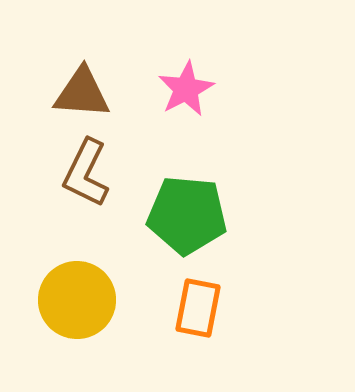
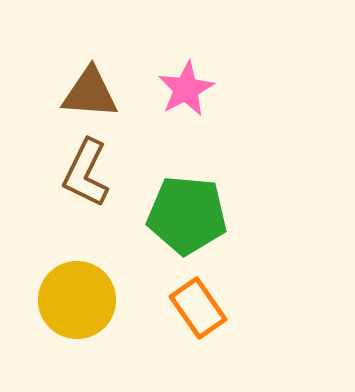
brown triangle: moved 8 px right
orange rectangle: rotated 46 degrees counterclockwise
